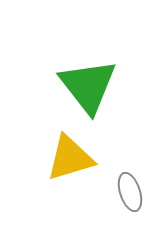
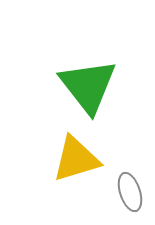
yellow triangle: moved 6 px right, 1 px down
